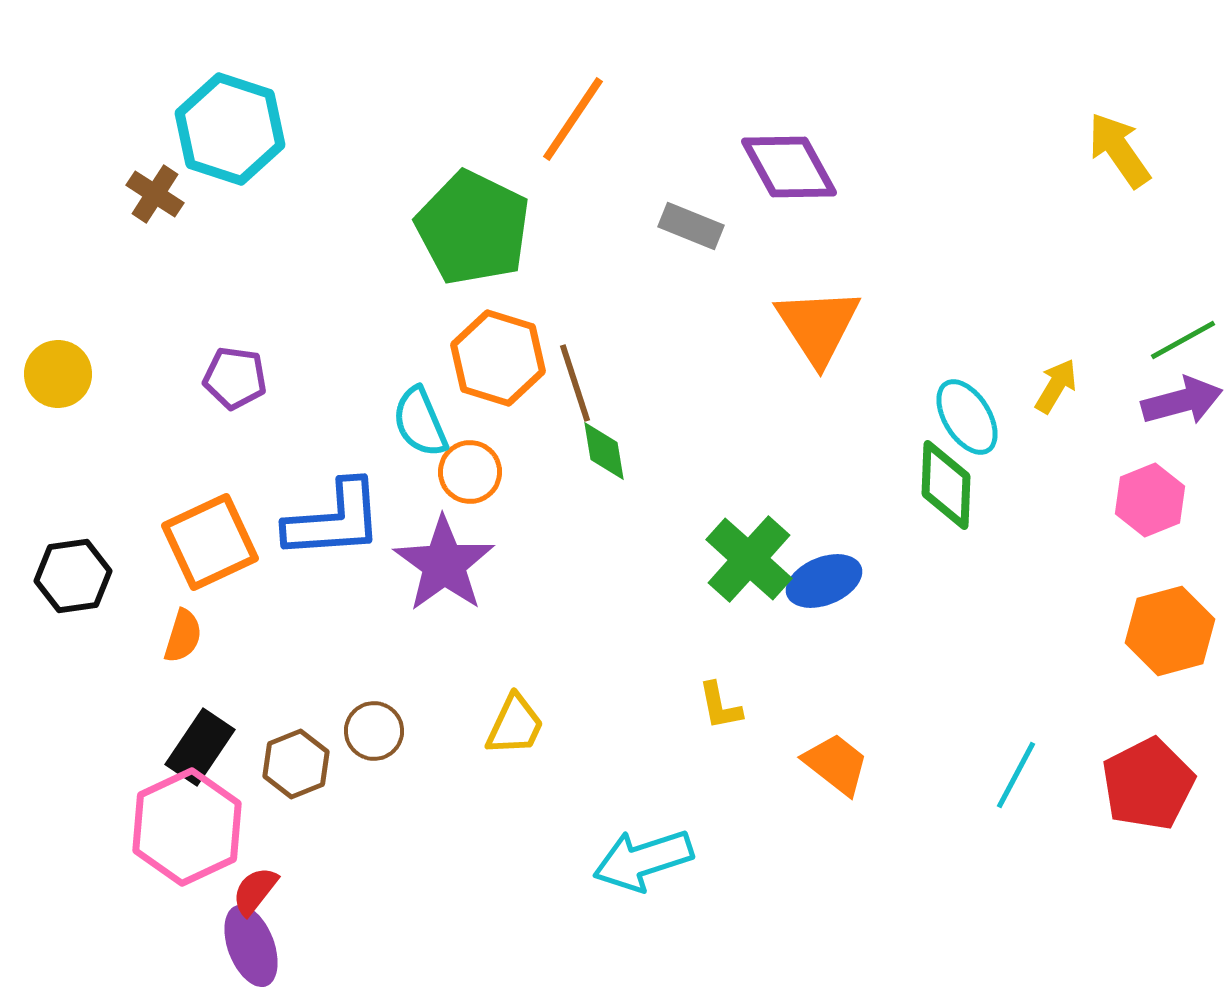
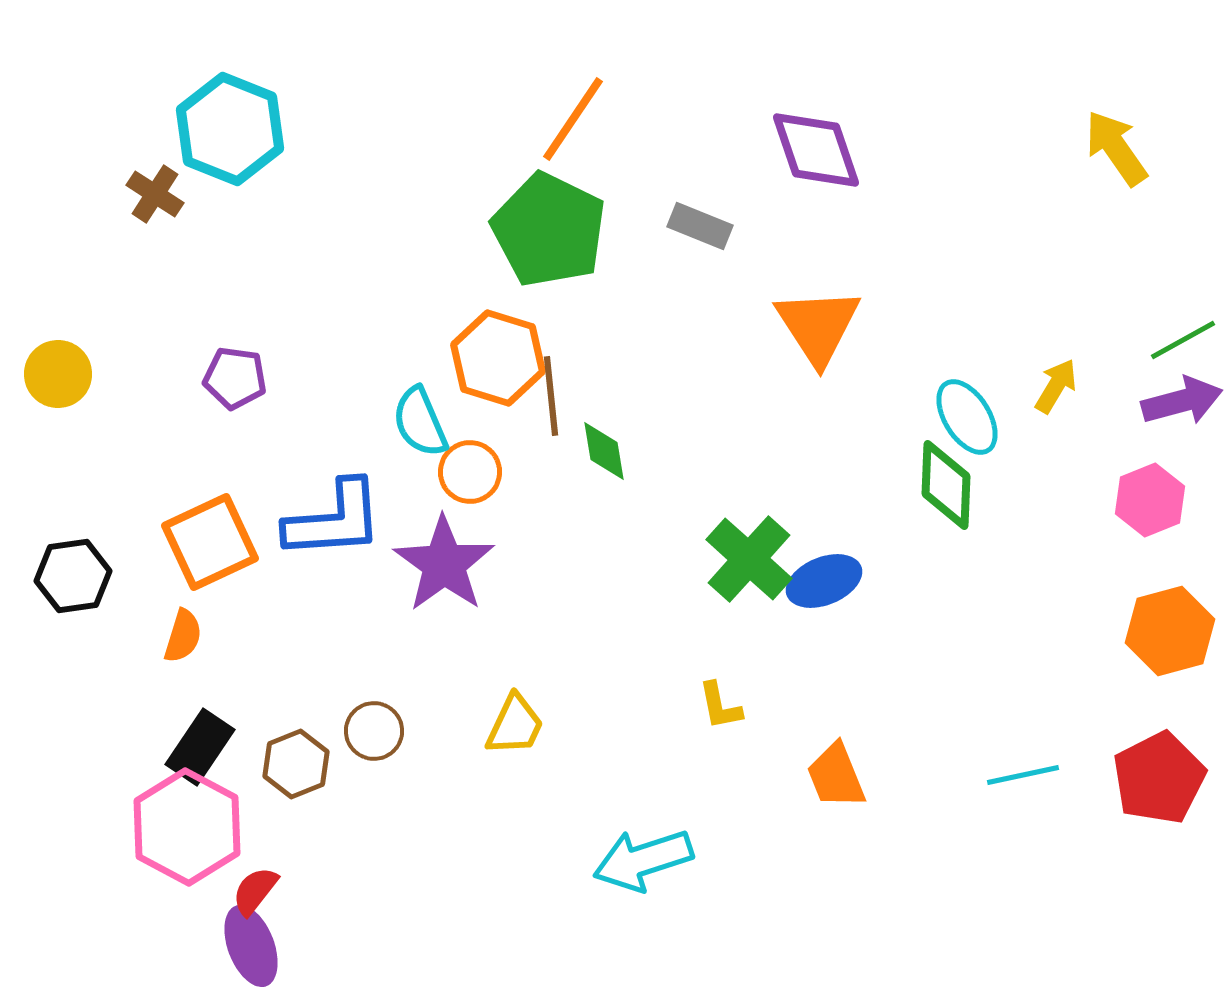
cyan hexagon at (230, 129): rotated 4 degrees clockwise
yellow arrow at (1119, 150): moved 3 px left, 2 px up
purple diamond at (789, 167): moved 27 px right, 17 px up; rotated 10 degrees clockwise
gray rectangle at (691, 226): moved 9 px right
green pentagon at (473, 228): moved 76 px right, 2 px down
brown line at (575, 383): moved 24 px left, 13 px down; rotated 12 degrees clockwise
orange trapezoid at (836, 764): moved 12 px down; rotated 150 degrees counterclockwise
cyan line at (1016, 775): moved 7 px right; rotated 50 degrees clockwise
red pentagon at (1148, 784): moved 11 px right, 6 px up
pink hexagon at (187, 827): rotated 7 degrees counterclockwise
